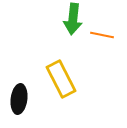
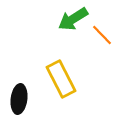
green arrow: rotated 52 degrees clockwise
orange line: rotated 35 degrees clockwise
